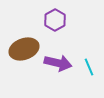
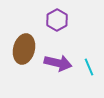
purple hexagon: moved 2 px right
brown ellipse: rotated 56 degrees counterclockwise
